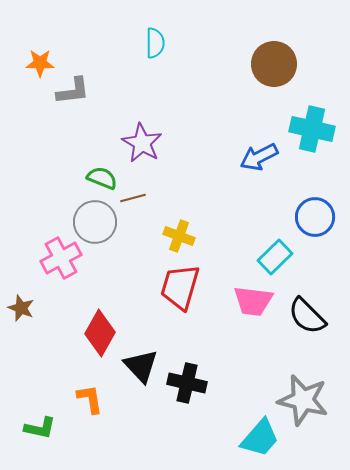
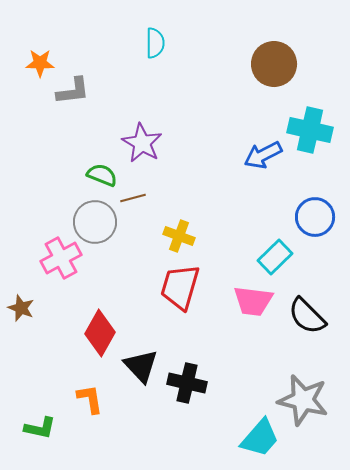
cyan cross: moved 2 px left, 1 px down
blue arrow: moved 4 px right, 2 px up
green semicircle: moved 3 px up
